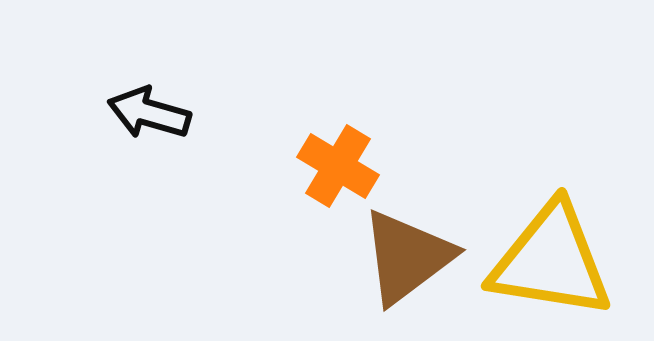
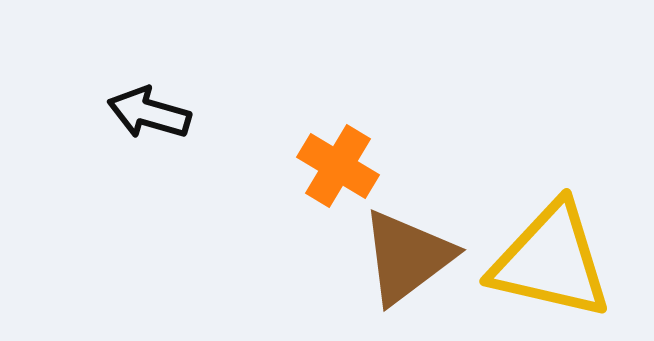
yellow triangle: rotated 4 degrees clockwise
